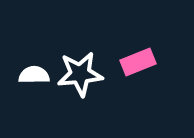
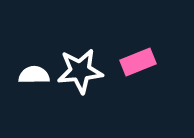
white star: moved 3 px up
